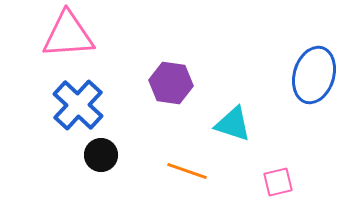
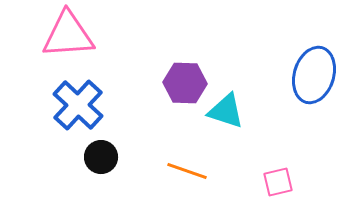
purple hexagon: moved 14 px right; rotated 6 degrees counterclockwise
cyan triangle: moved 7 px left, 13 px up
black circle: moved 2 px down
